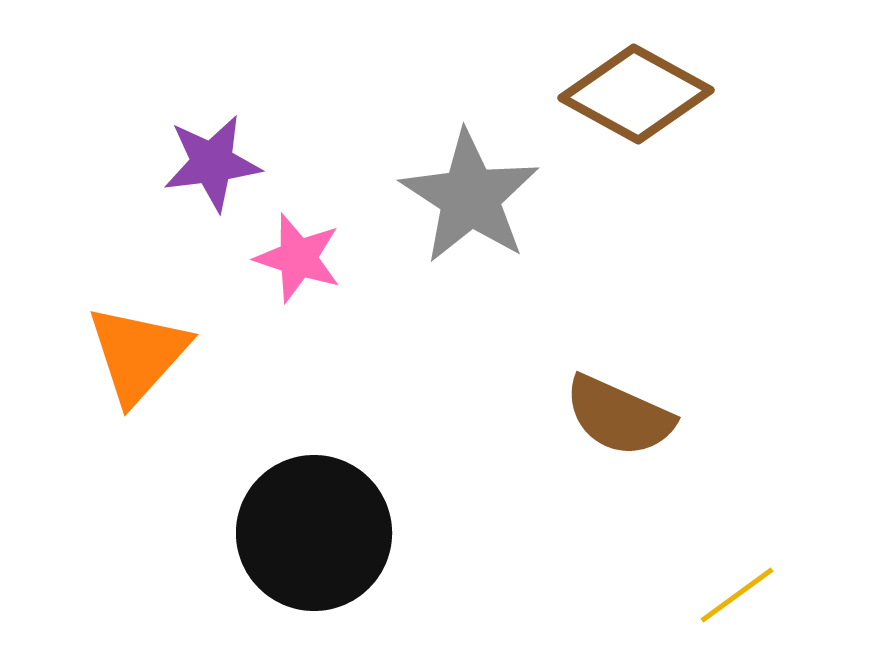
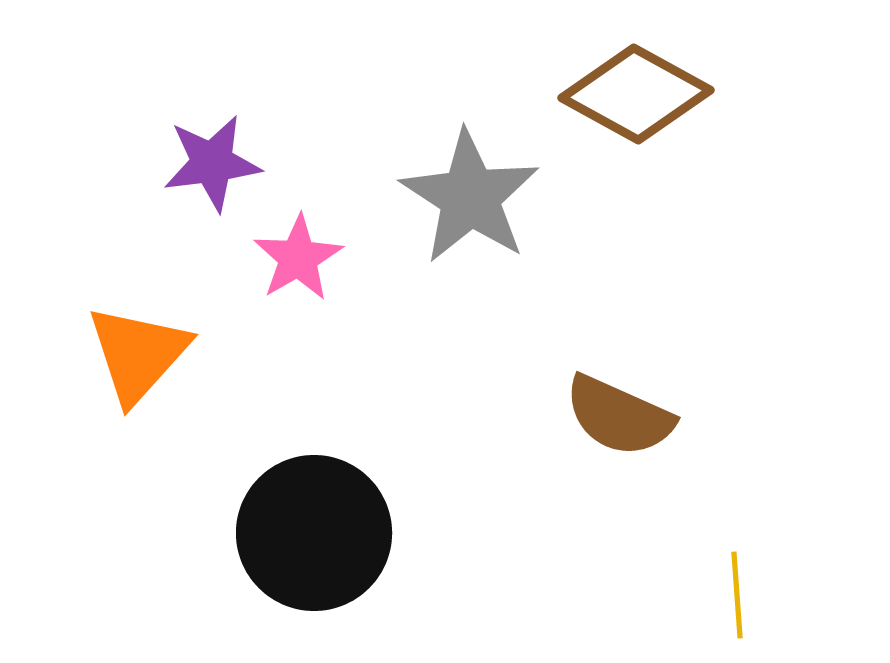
pink star: rotated 24 degrees clockwise
yellow line: rotated 58 degrees counterclockwise
